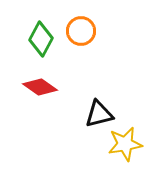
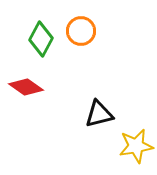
red diamond: moved 14 px left
yellow star: moved 11 px right, 2 px down
